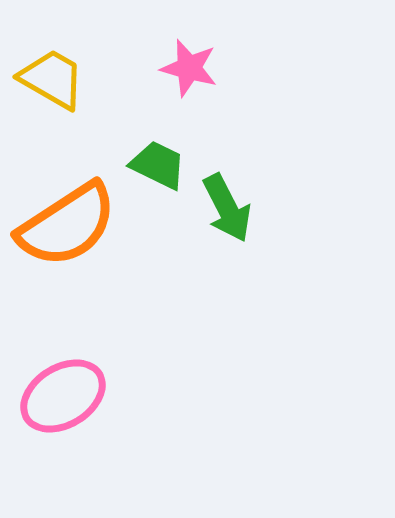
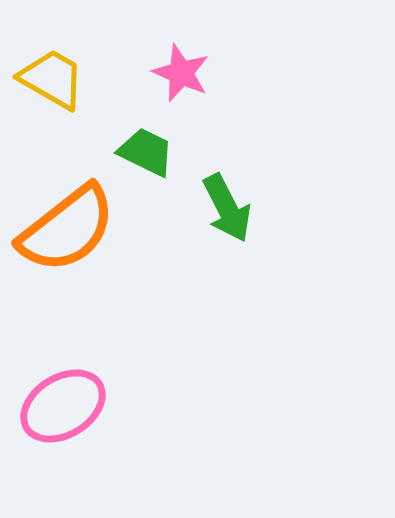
pink star: moved 8 px left, 5 px down; rotated 8 degrees clockwise
green trapezoid: moved 12 px left, 13 px up
orange semicircle: moved 4 px down; rotated 5 degrees counterclockwise
pink ellipse: moved 10 px down
